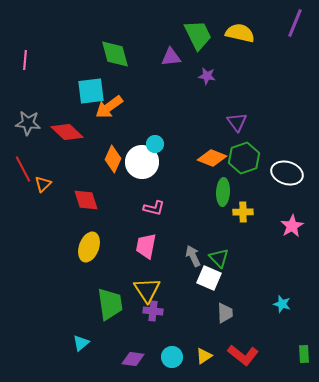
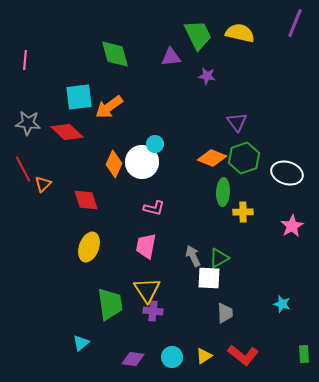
cyan square at (91, 91): moved 12 px left, 6 px down
orange diamond at (113, 159): moved 1 px right, 5 px down
green triangle at (219, 258): rotated 45 degrees clockwise
white square at (209, 278): rotated 20 degrees counterclockwise
